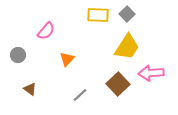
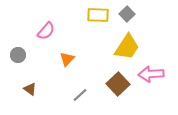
pink arrow: moved 1 px down
